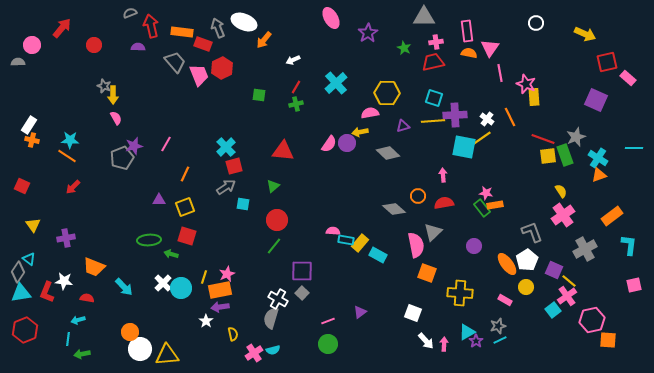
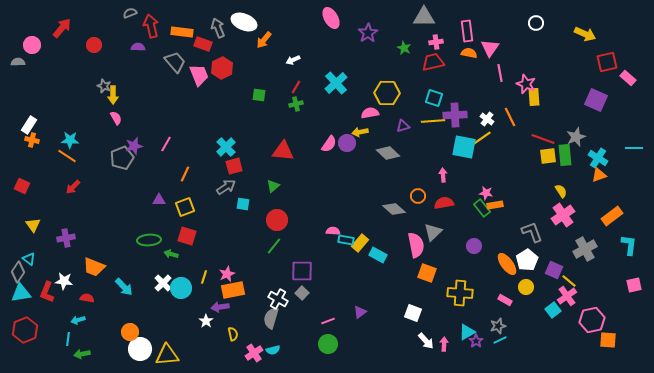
green rectangle at (565, 155): rotated 15 degrees clockwise
orange rectangle at (220, 290): moved 13 px right
